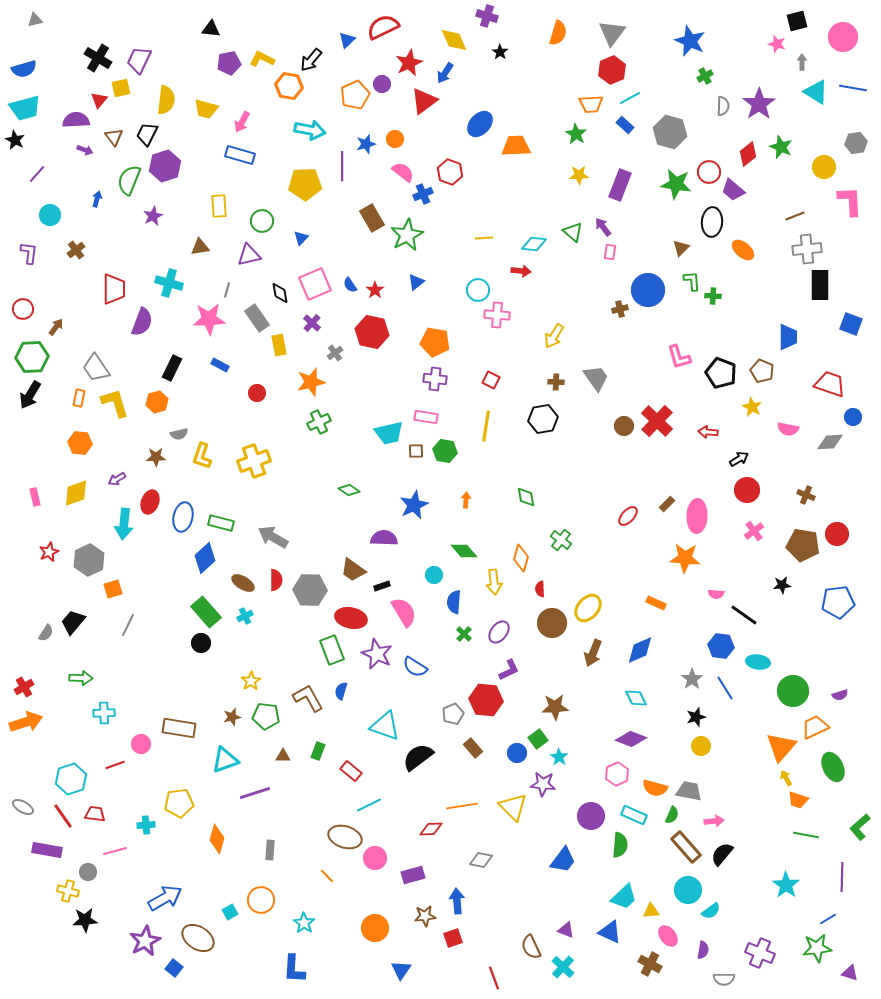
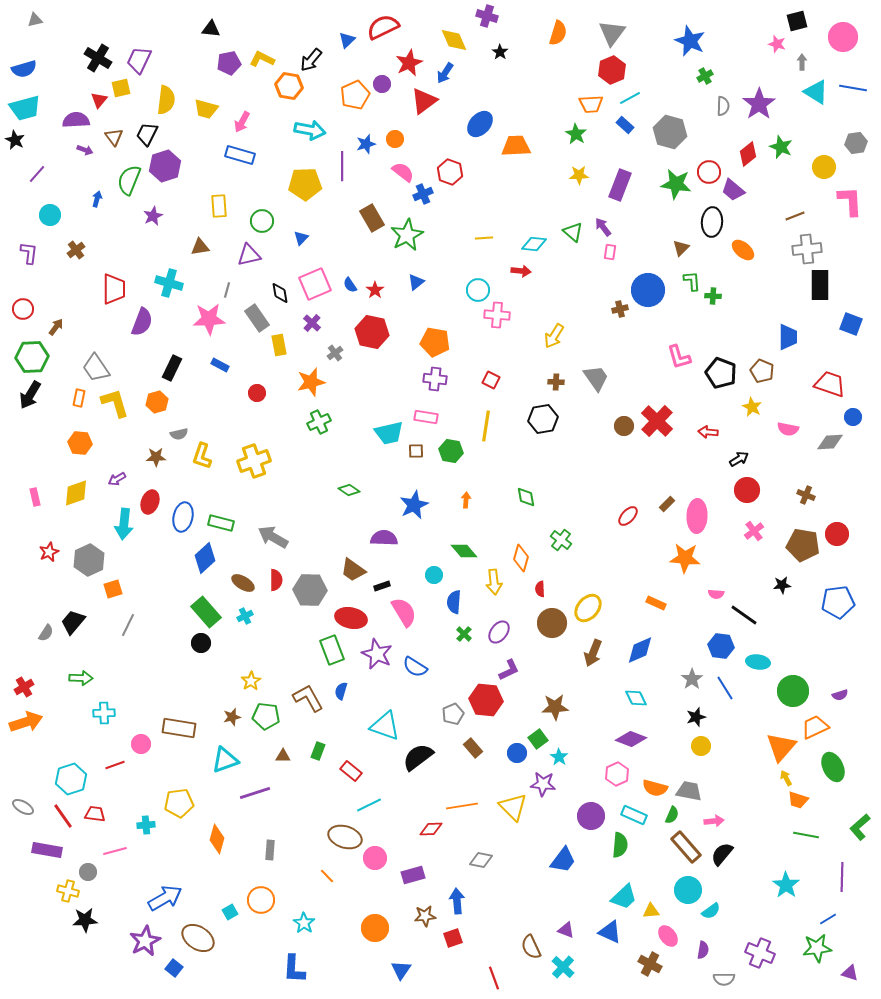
green hexagon at (445, 451): moved 6 px right
